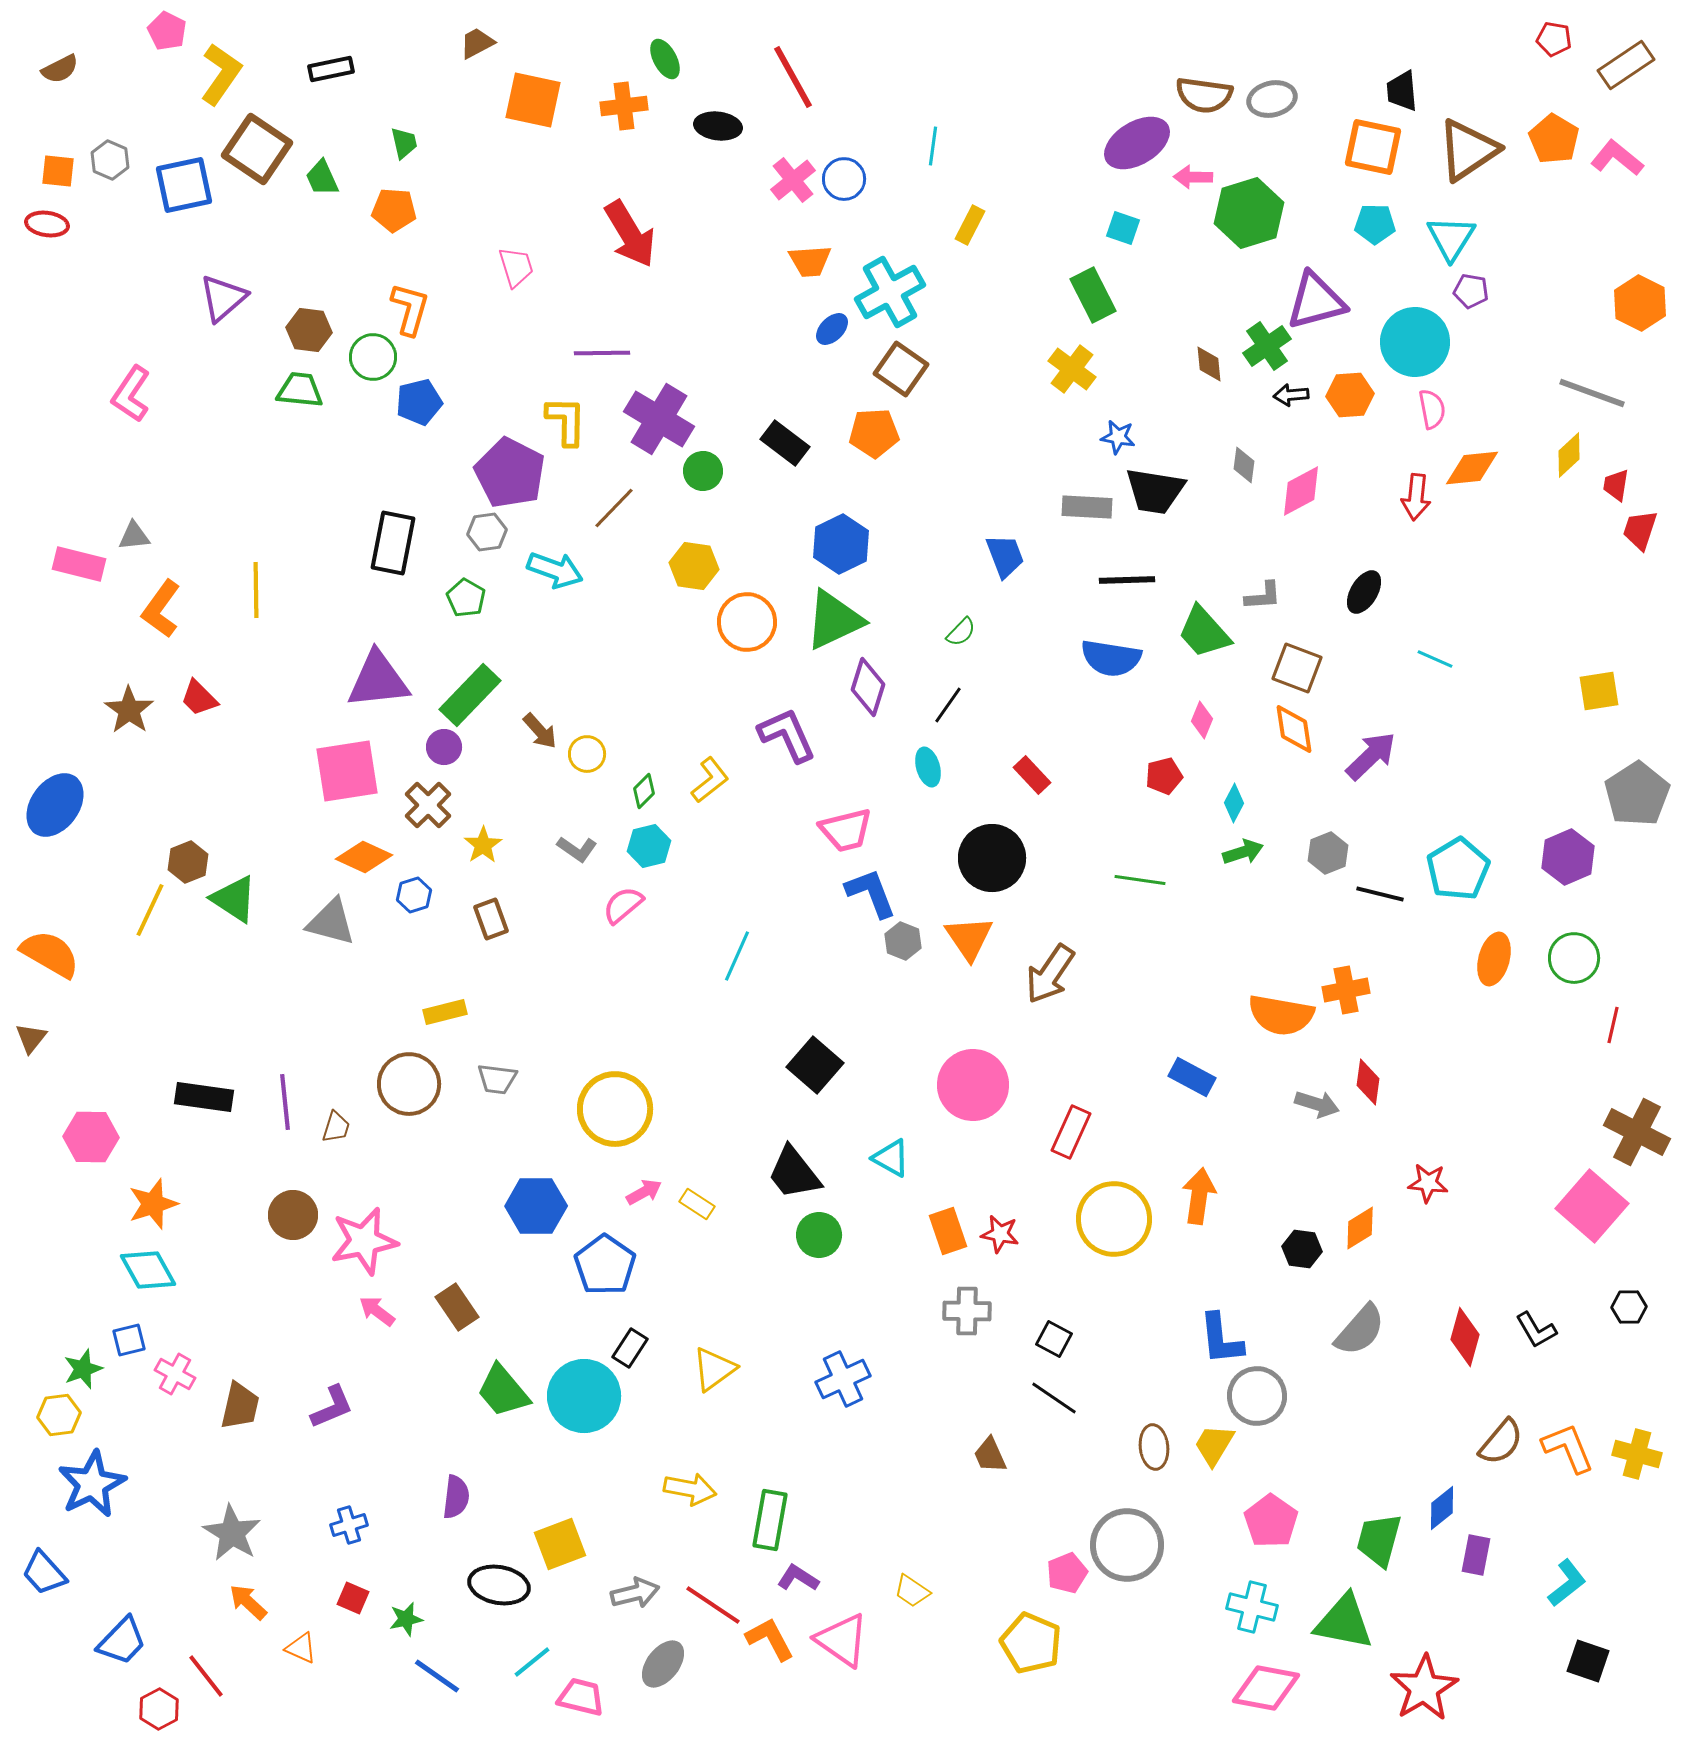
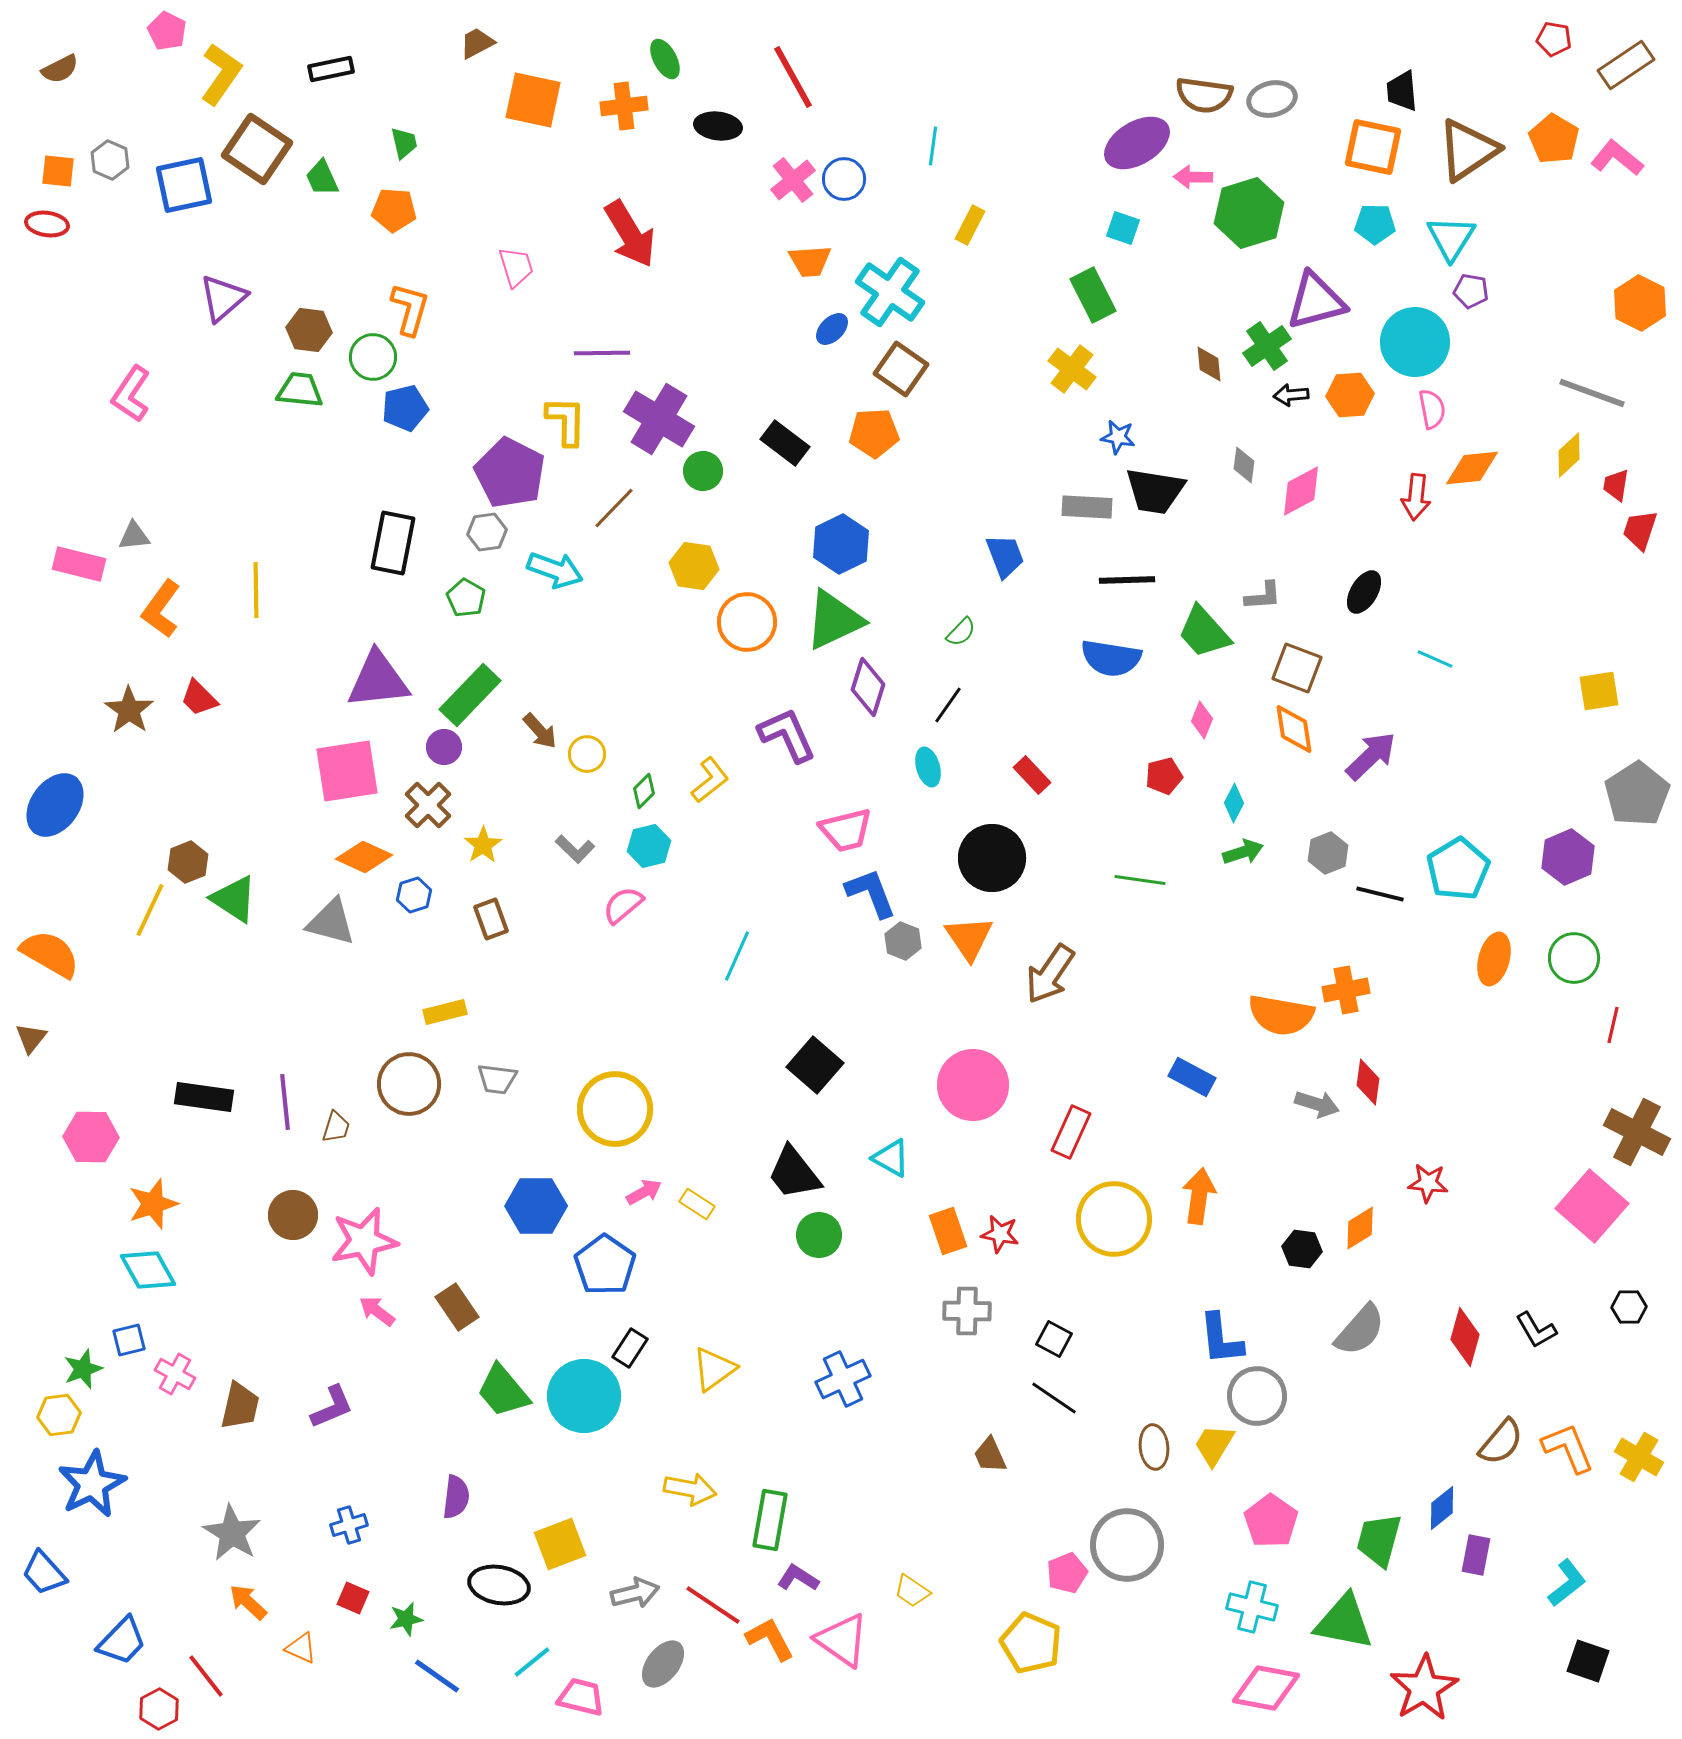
cyan cross at (890, 292): rotated 26 degrees counterclockwise
blue pentagon at (419, 402): moved 14 px left, 6 px down
gray L-shape at (577, 849): moved 2 px left; rotated 9 degrees clockwise
yellow cross at (1637, 1454): moved 2 px right, 3 px down; rotated 15 degrees clockwise
